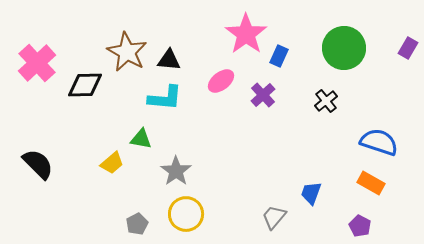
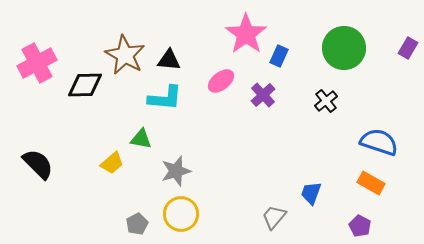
brown star: moved 2 px left, 3 px down
pink cross: rotated 15 degrees clockwise
gray star: rotated 20 degrees clockwise
yellow circle: moved 5 px left
